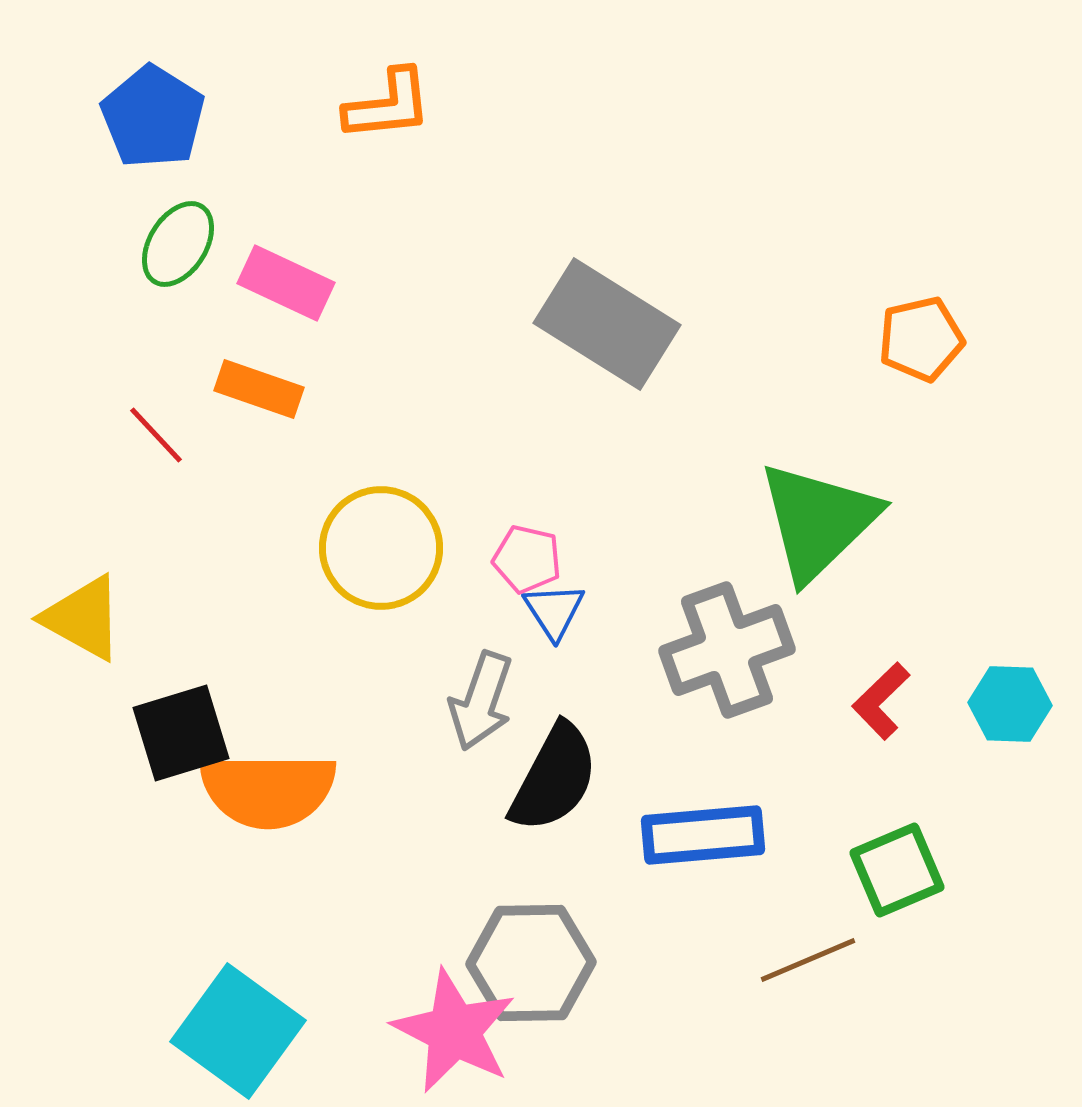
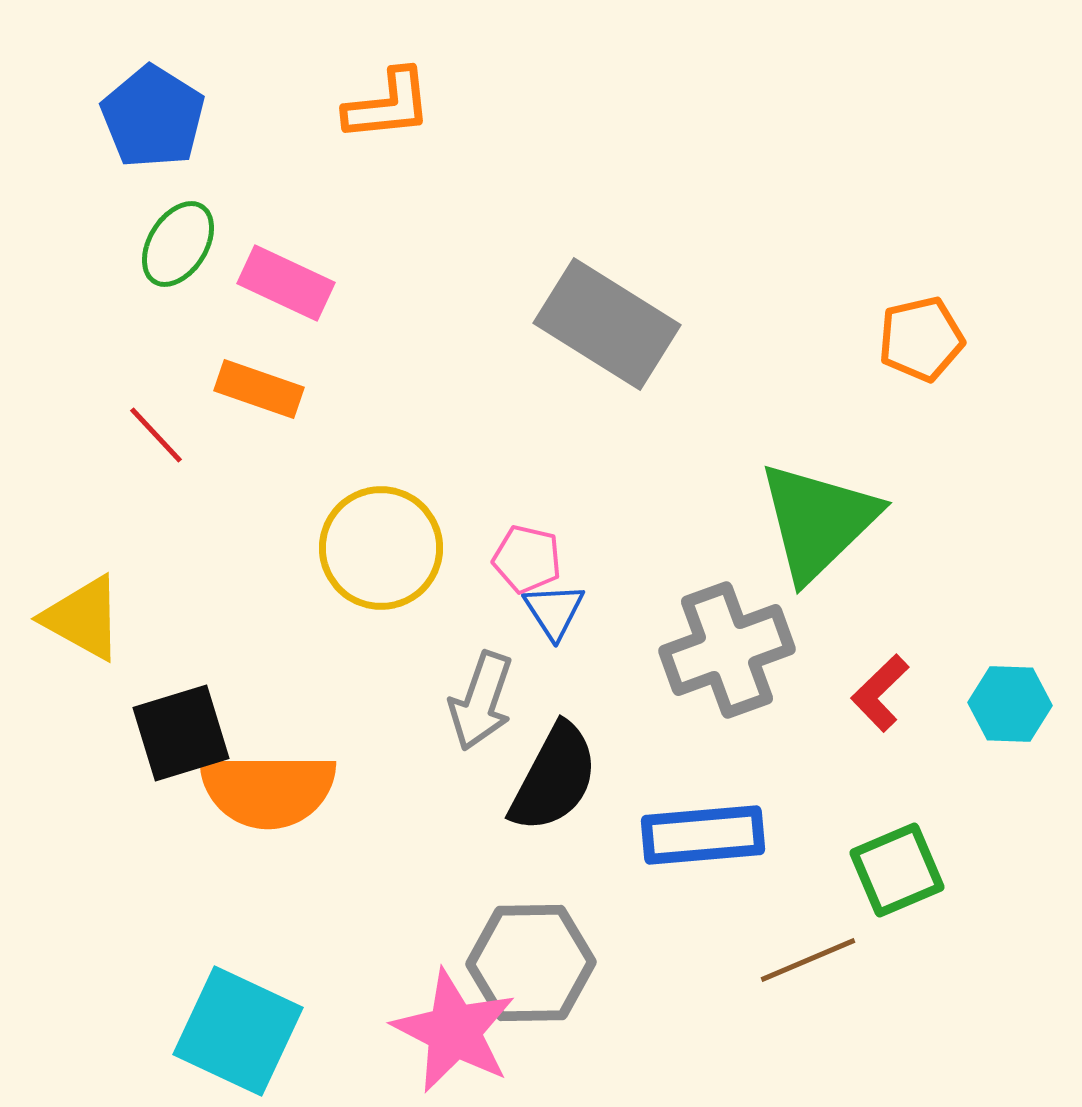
red L-shape: moved 1 px left, 8 px up
cyan square: rotated 11 degrees counterclockwise
